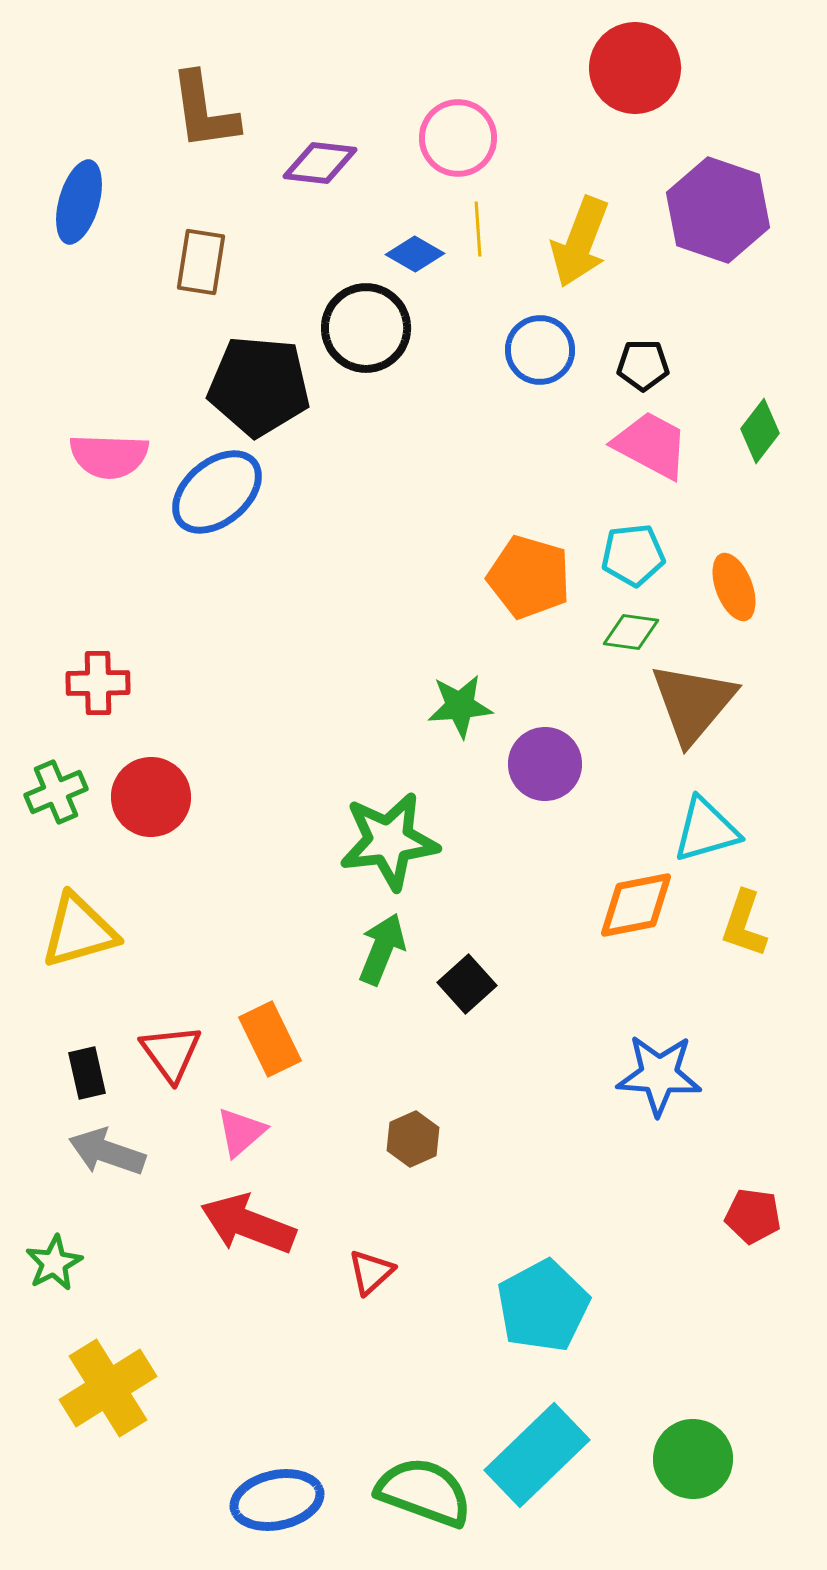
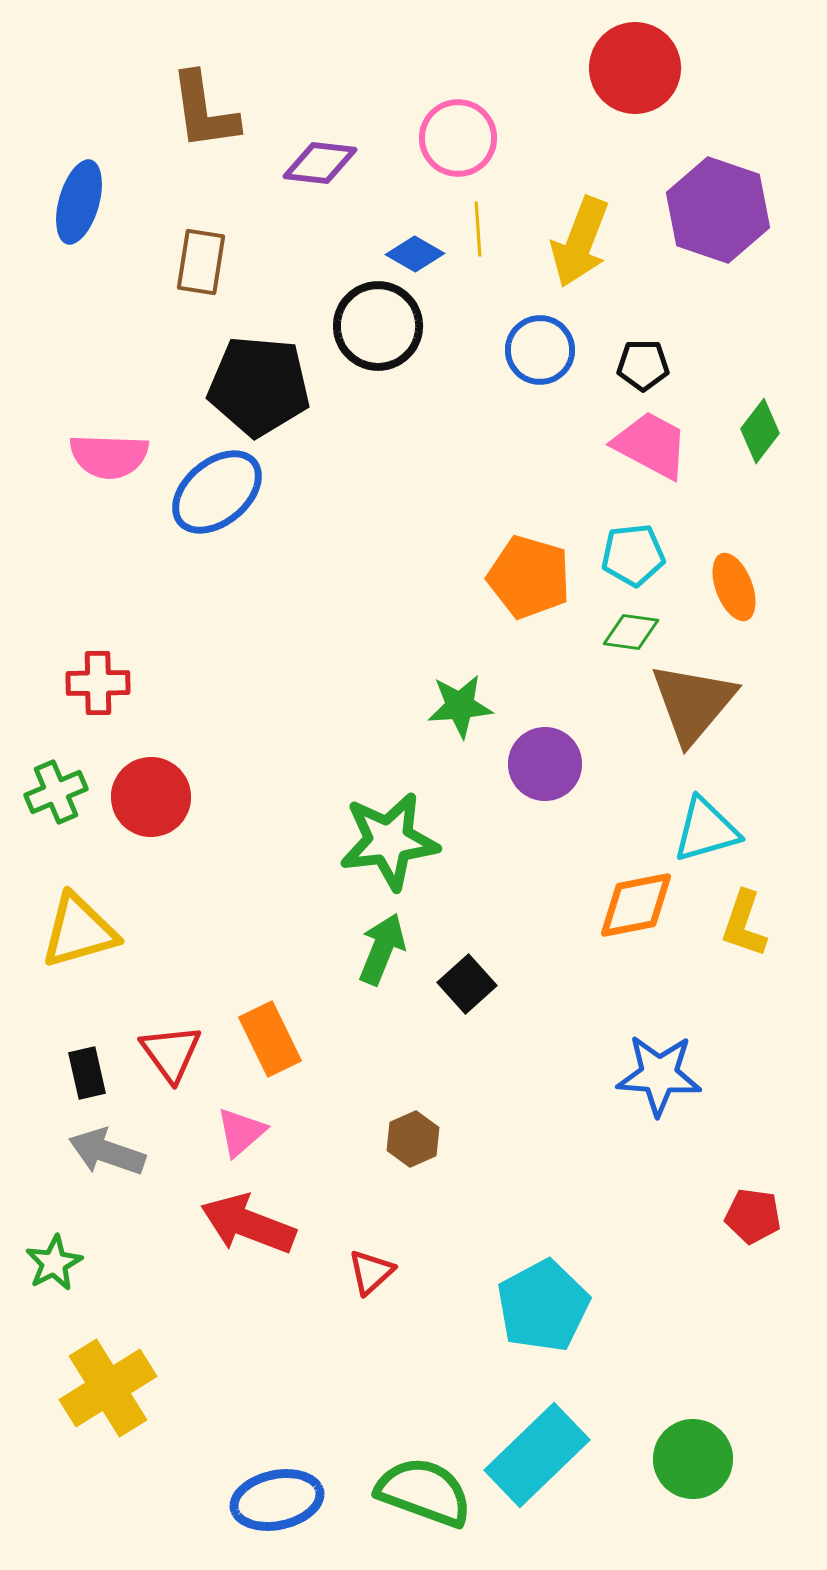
black circle at (366, 328): moved 12 px right, 2 px up
